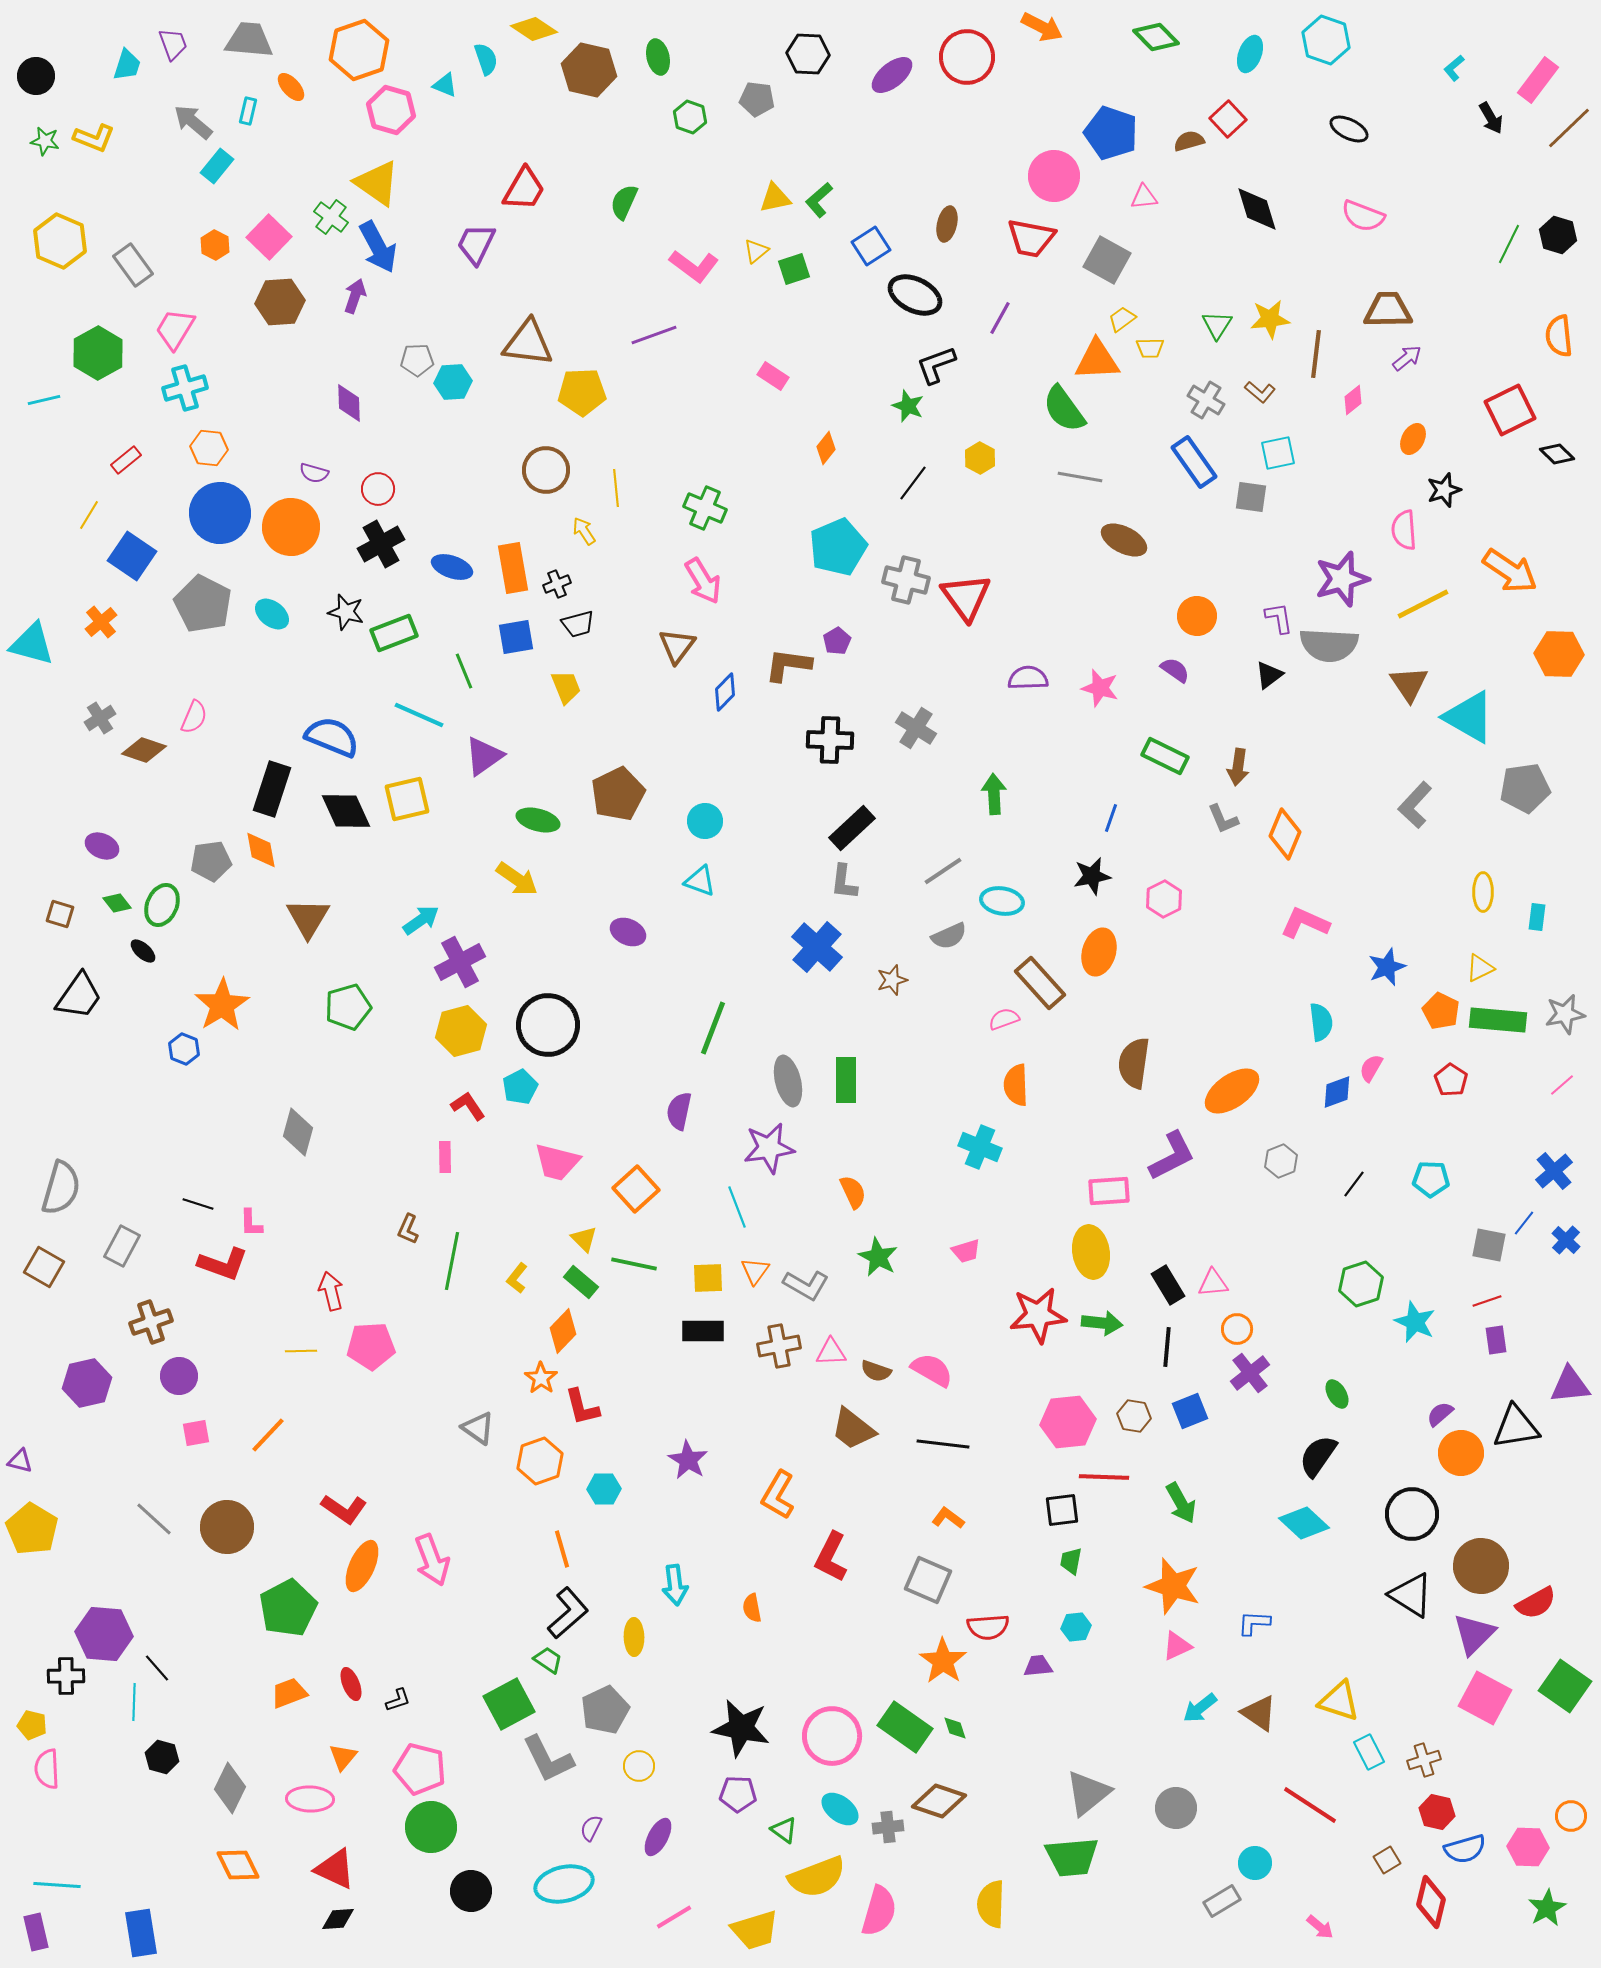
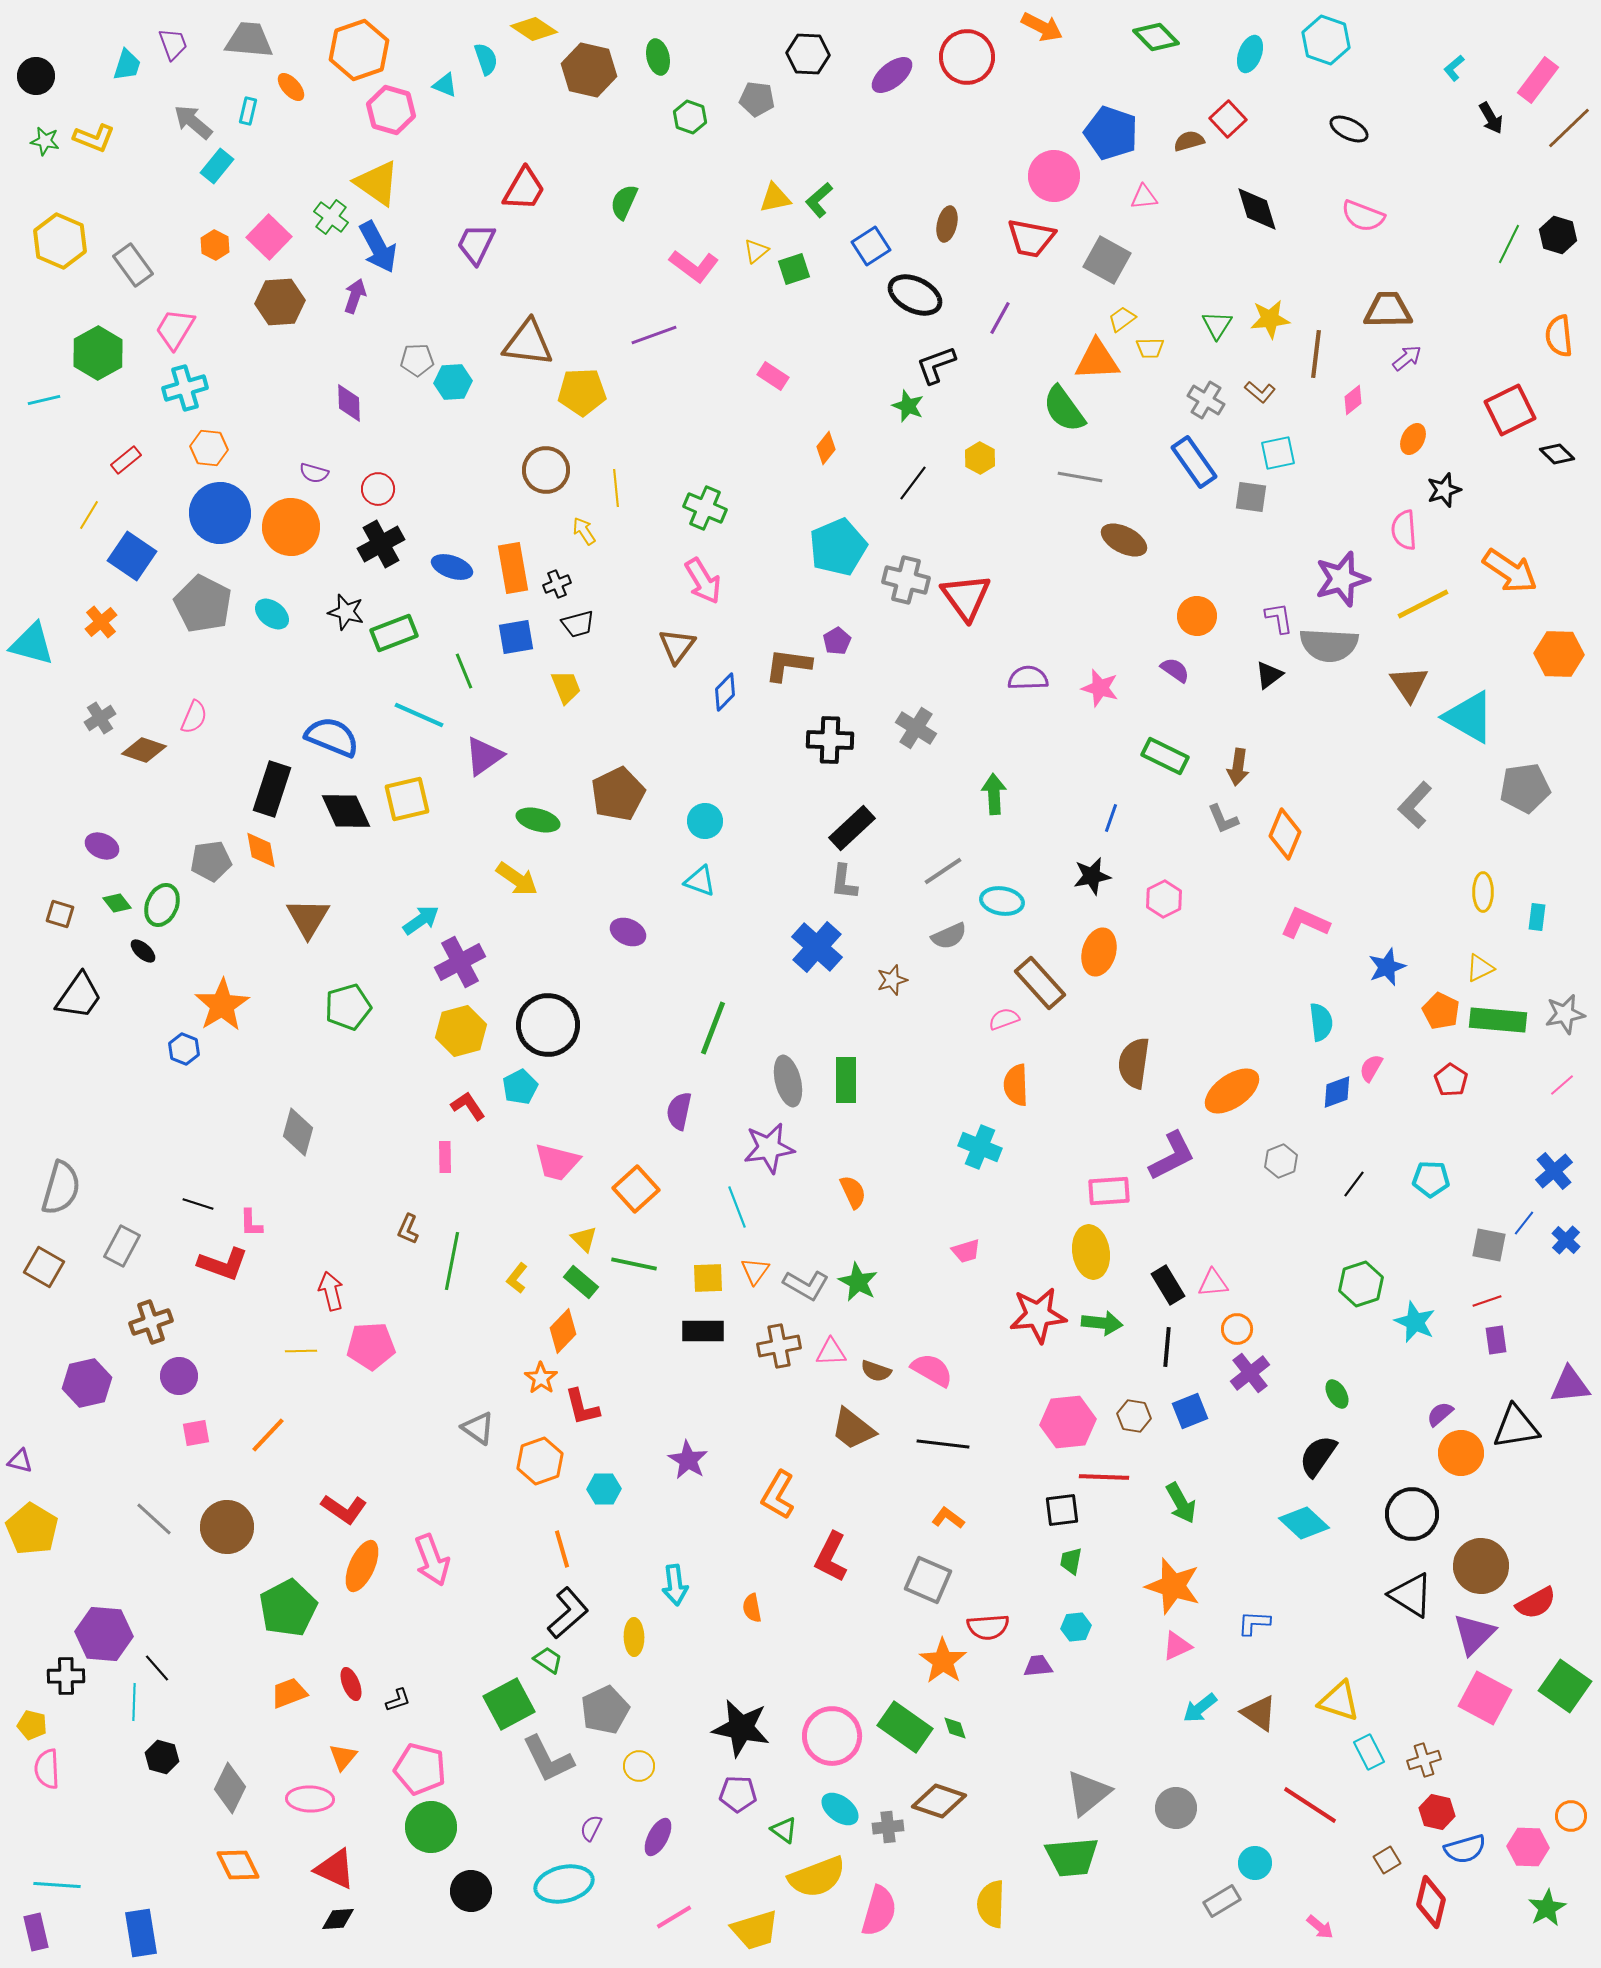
green star at (878, 1257): moved 20 px left, 25 px down
